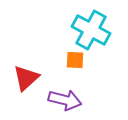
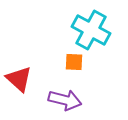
orange square: moved 1 px left, 2 px down
red triangle: moved 7 px left, 1 px down; rotated 36 degrees counterclockwise
